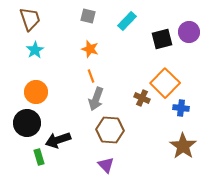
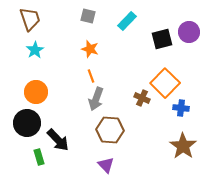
black arrow: rotated 115 degrees counterclockwise
